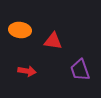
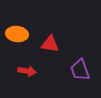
orange ellipse: moved 3 px left, 4 px down
red triangle: moved 3 px left, 3 px down
